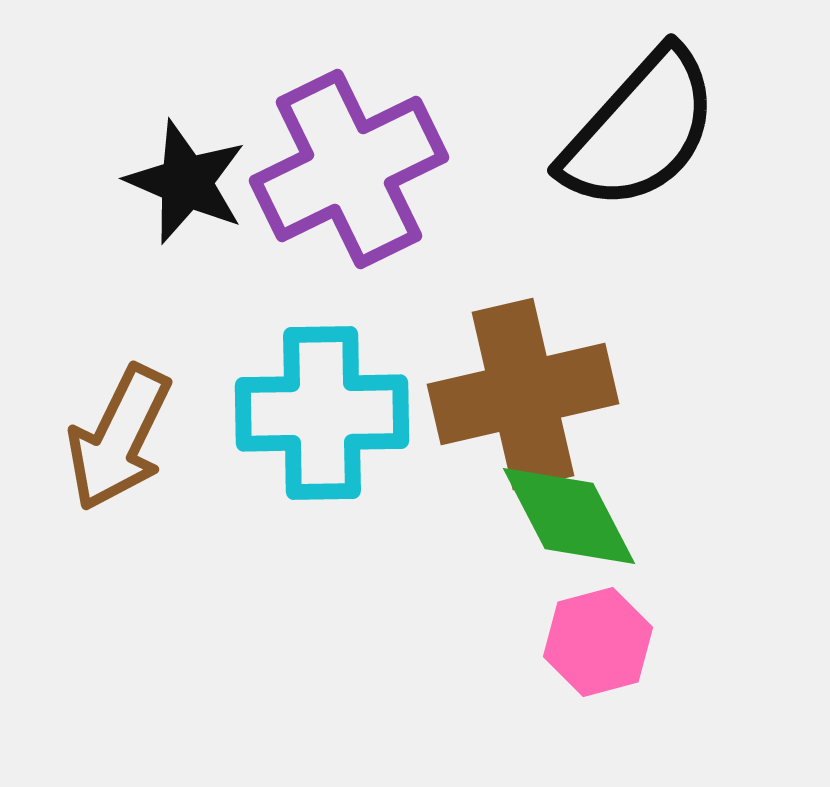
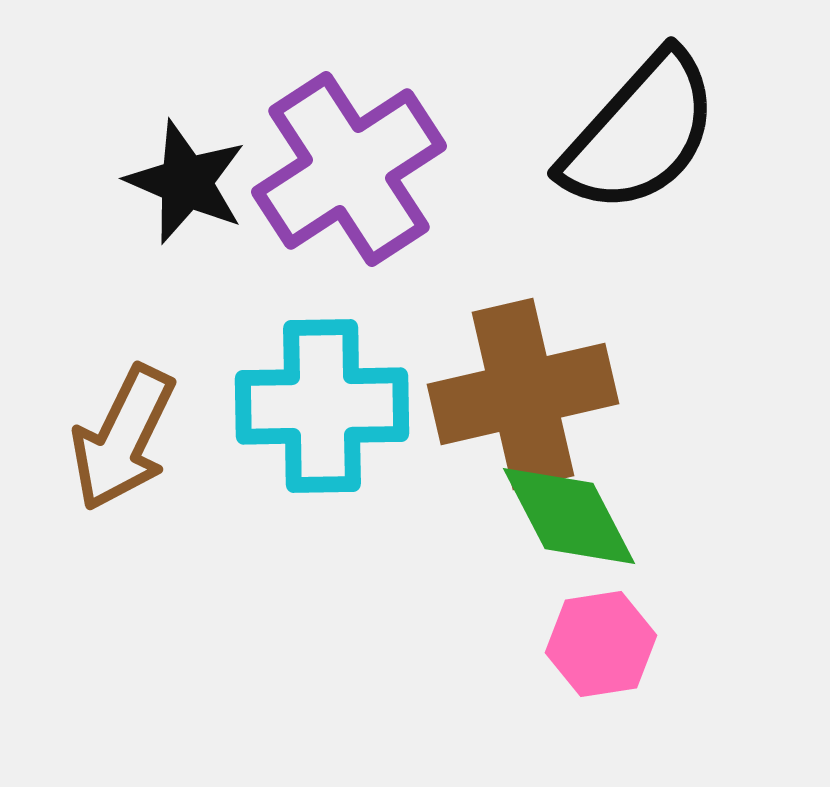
black semicircle: moved 3 px down
purple cross: rotated 7 degrees counterclockwise
cyan cross: moved 7 px up
brown arrow: moved 4 px right
pink hexagon: moved 3 px right, 2 px down; rotated 6 degrees clockwise
